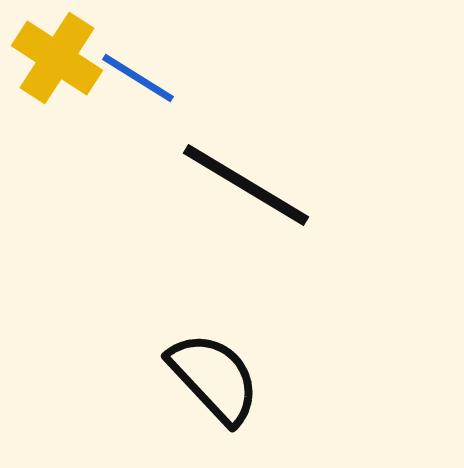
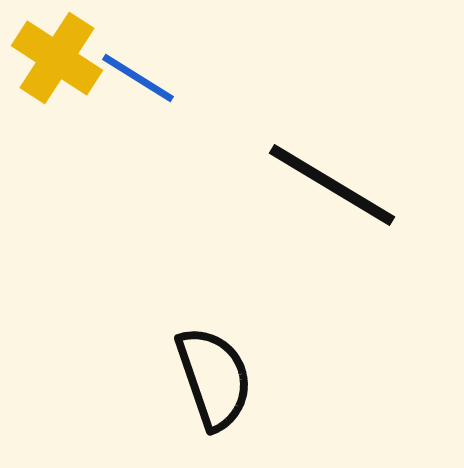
black line: moved 86 px right
black semicircle: rotated 24 degrees clockwise
